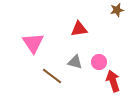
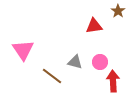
brown star: moved 1 px right, 1 px down; rotated 24 degrees counterclockwise
red triangle: moved 15 px right, 3 px up
pink triangle: moved 10 px left, 7 px down
pink circle: moved 1 px right
red arrow: rotated 15 degrees clockwise
